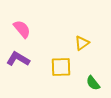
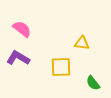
pink semicircle: rotated 12 degrees counterclockwise
yellow triangle: rotated 42 degrees clockwise
purple L-shape: moved 1 px up
